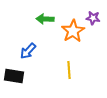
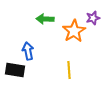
purple star: rotated 24 degrees counterclockwise
orange star: moved 1 px right
blue arrow: rotated 126 degrees clockwise
black rectangle: moved 1 px right, 6 px up
